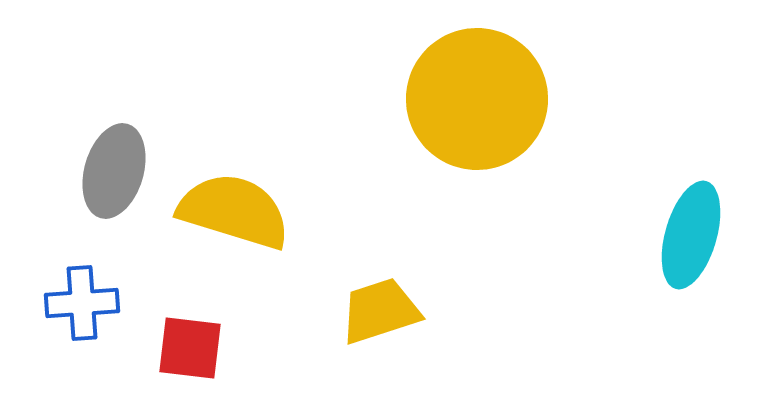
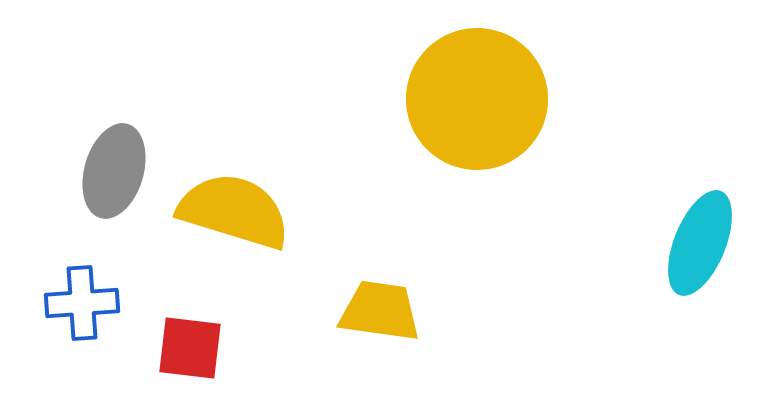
cyan ellipse: moved 9 px right, 8 px down; rotated 6 degrees clockwise
yellow trapezoid: rotated 26 degrees clockwise
